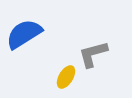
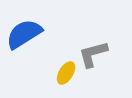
yellow ellipse: moved 4 px up
